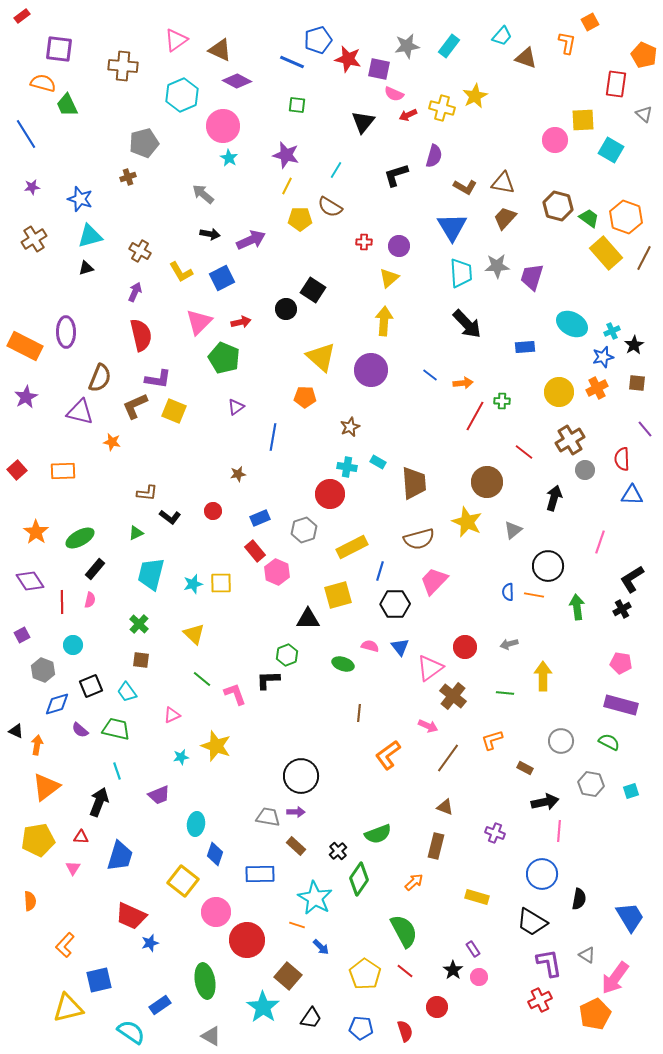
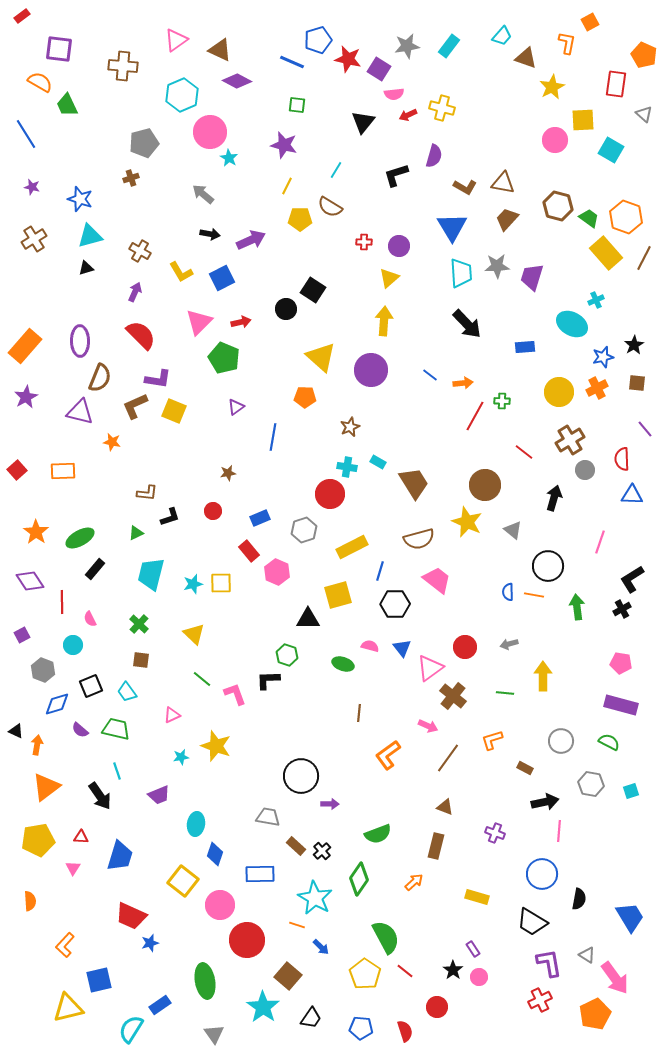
purple square at (379, 69): rotated 20 degrees clockwise
orange semicircle at (43, 83): moved 3 px left, 1 px up; rotated 15 degrees clockwise
pink semicircle at (394, 94): rotated 30 degrees counterclockwise
yellow star at (475, 96): moved 77 px right, 9 px up
pink circle at (223, 126): moved 13 px left, 6 px down
purple star at (286, 155): moved 2 px left, 10 px up
brown cross at (128, 177): moved 3 px right, 1 px down
purple star at (32, 187): rotated 21 degrees clockwise
brown trapezoid at (505, 218): moved 2 px right, 1 px down
cyan cross at (612, 331): moved 16 px left, 31 px up
purple ellipse at (66, 332): moved 14 px right, 9 px down
red semicircle at (141, 335): rotated 32 degrees counterclockwise
orange rectangle at (25, 346): rotated 76 degrees counterclockwise
brown star at (238, 474): moved 10 px left, 1 px up
brown circle at (487, 482): moved 2 px left, 3 px down
brown trapezoid at (414, 483): rotated 28 degrees counterclockwise
black L-shape at (170, 517): rotated 55 degrees counterclockwise
gray triangle at (513, 530): rotated 42 degrees counterclockwise
red rectangle at (255, 551): moved 6 px left
pink trapezoid at (434, 581): moved 3 px right, 1 px up; rotated 84 degrees clockwise
pink semicircle at (90, 600): moved 19 px down; rotated 140 degrees clockwise
blue triangle at (400, 647): moved 2 px right, 1 px down
green hexagon at (287, 655): rotated 20 degrees counterclockwise
black arrow at (99, 802): moved 1 px right, 6 px up; rotated 124 degrees clockwise
purple arrow at (296, 812): moved 34 px right, 8 px up
black cross at (338, 851): moved 16 px left
pink circle at (216, 912): moved 4 px right, 7 px up
green semicircle at (404, 931): moved 18 px left, 6 px down
pink arrow at (615, 978): rotated 72 degrees counterclockwise
cyan semicircle at (131, 1032): moved 3 px up; rotated 92 degrees counterclockwise
gray triangle at (211, 1036): moved 3 px right, 2 px up; rotated 25 degrees clockwise
